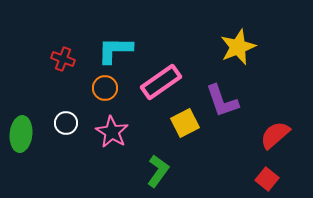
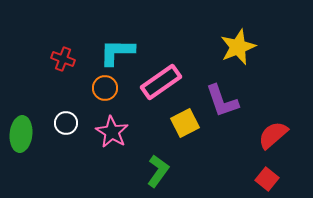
cyan L-shape: moved 2 px right, 2 px down
red semicircle: moved 2 px left
